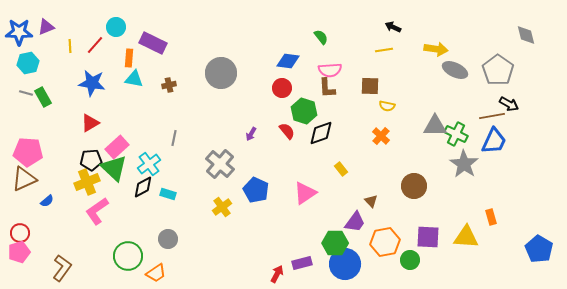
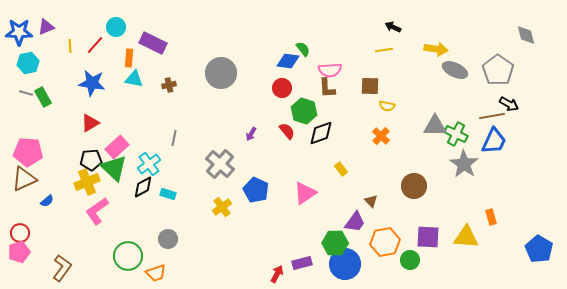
green semicircle at (321, 37): moved 18 px left, 12 px down
orange trapezoid at (156, 273): rotated 15 degrees clockwise
